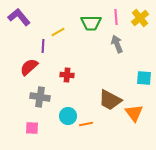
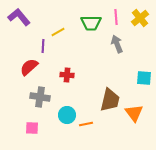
brown trapezoid: rotated 105 degrees counterclockwise
cyan circle: moved 1 px left, 1 px up
